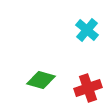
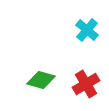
red cross: moved 2 px left, 4 px up; rotated 12 degrees counterclockwise
